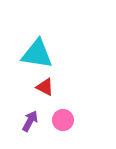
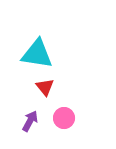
red triangle: rotated 24 degrees clockwise
pink circle: moved 1 px right, 2 px up
